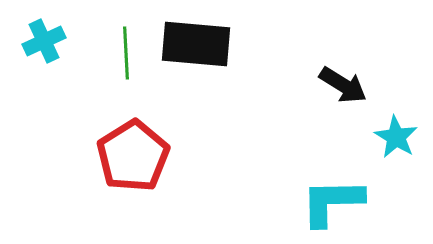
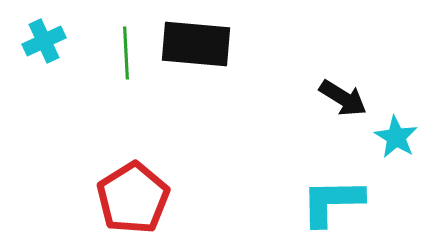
black arrow: moved 13 px down
red pentagon: moved 42 px down
